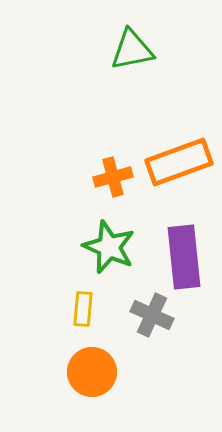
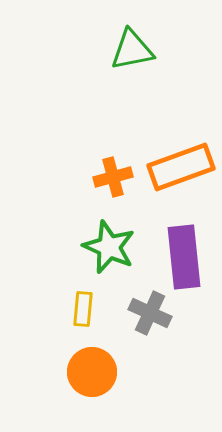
orange rectangle: moved 2 px right, 5 px down
gray cross: moved 2 px left, 2 px up
